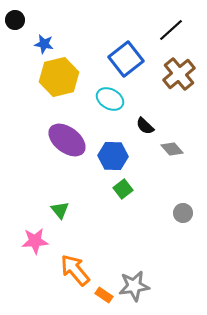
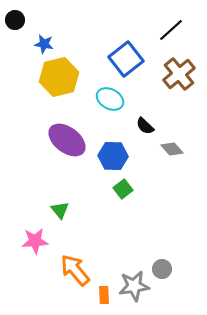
gray circle: moved 21 px left, 56 px down
orange rectangle: rotated 54 degrees clockwise
